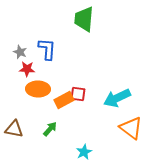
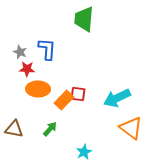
orange rectangle: rotated 18 degrees counterclockwise
